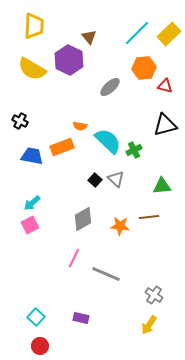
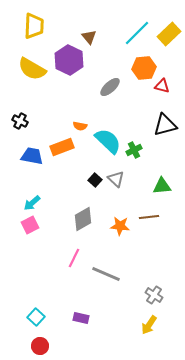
red triangle: moved 3 px left
